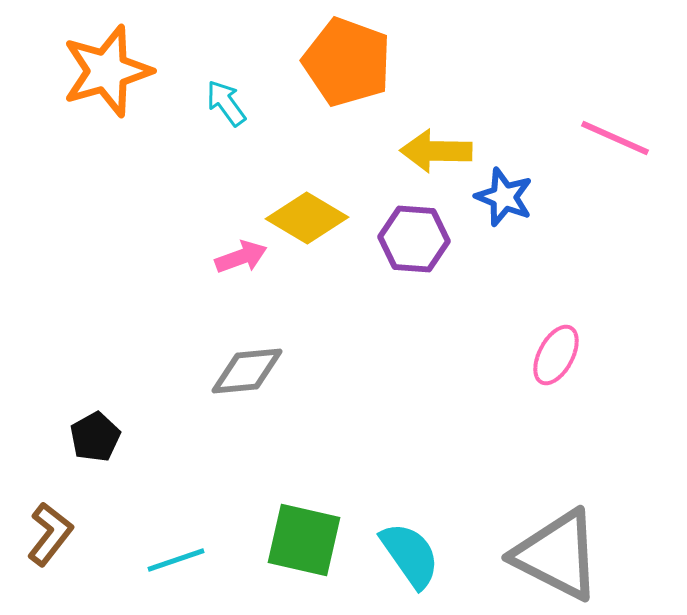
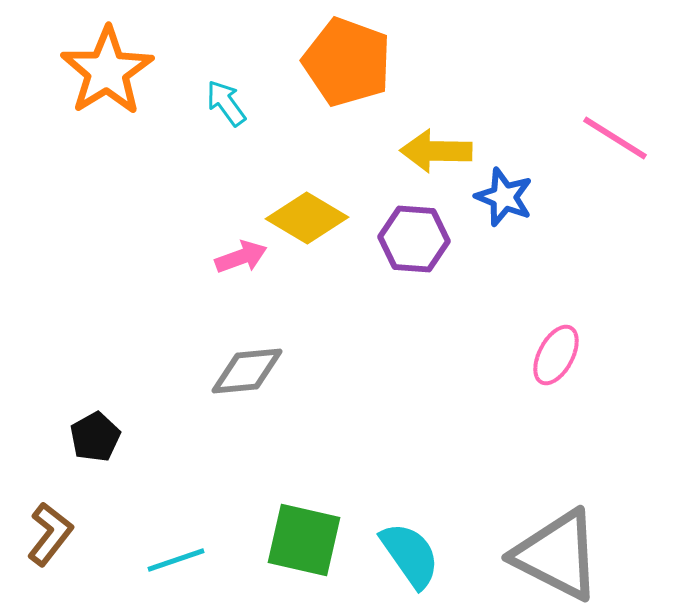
orange star: rotated 16 degrees counterclockwise
pink line: rotated 8 degrees clockwise
